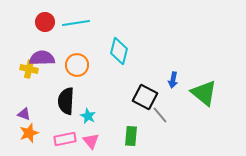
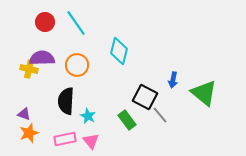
cyan line: rotated 64 degrees clockwise
green rectangle: moved 4 px left, 16 px up; rotated 42 degrees counterclockwise
